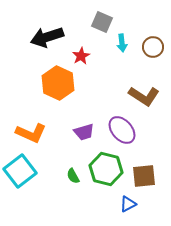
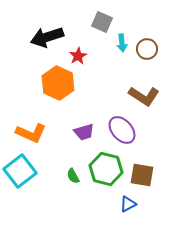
brown circle: moved 6 px left, 2 px down
red star: moved 3 px left
brown square: moved 2 px left, 1 px up; rotated 15 degrees clockwise
